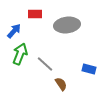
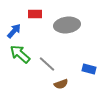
green arrow: rotated 70 degrees counterclockwise
gray line: moved 2 px right
brown semicircle: rotated 104 degrees clockwise
